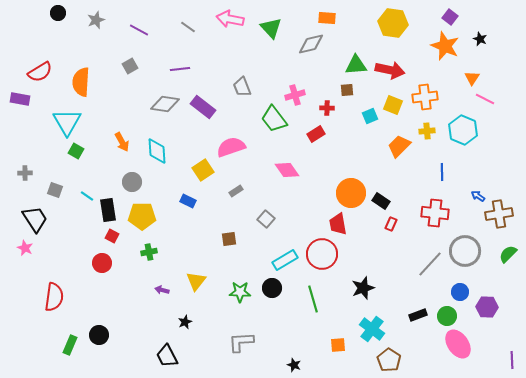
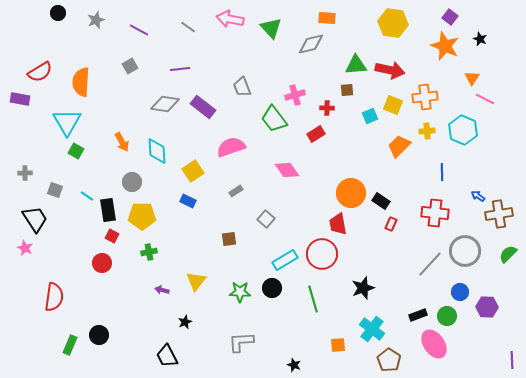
yellow square at (203, 170): moved 10 px left, 1 px down
pink ellipse at (458, 344): moved 24 px left
